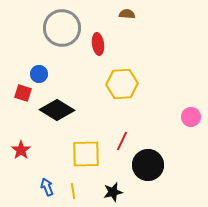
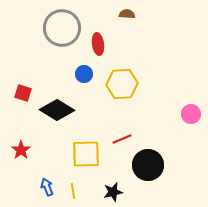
blue circle: moved 45 px right
pink circle: moved 3 px up
red line: moved 2 px up; rotated 42 degrees clockwise
